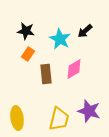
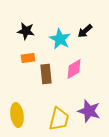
orange rectangle: moved 4 px down; rotated 48 degrees clockwise
yellow ellipse: moved 3 px up
